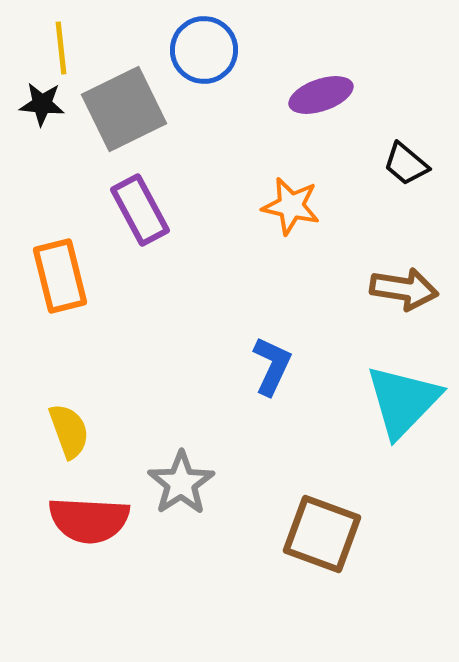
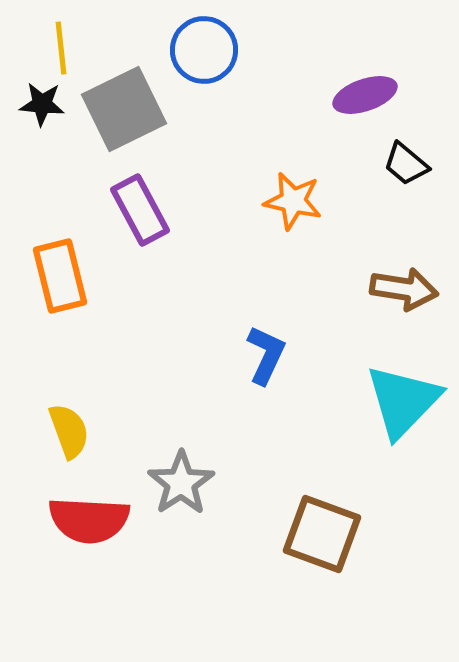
purple ellipse: moved 44 px right
orange star: moved 2 px right, 5 px up
blue L-shape: moved 6 px left, 11 px up
